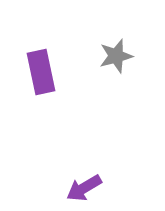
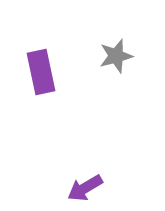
purple arrow: moved 1 px right
